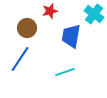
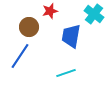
brown circle: moved 2 px right, 1 px up
blue line: moved 3 px up
cyan line: moved 1 px right, 1 px down
